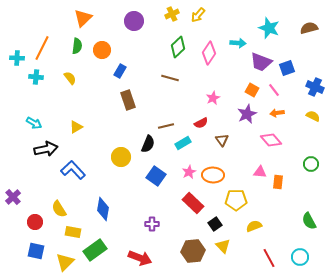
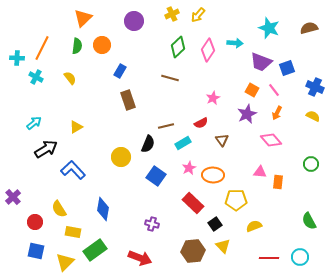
cyan arrow at (238, 43): moved 3 px left
orange circle at (102, 50): moved 5 px up
pink diamond at (209, 53): moved 1 px left, 3 px up
cyan cross at (36, 77): rotated 24 degrees clockwise
orange arrow at (277, 113): rotated 56 degrees counterclockwise
cyan arrow at (34, 123): rotated 70 degrees counterclockwise
black arrow at (46, 149): rotated 20 degrees counterclockwise
pink star at (189, 172): moved 4 px up
purple cross at (152, 224): rotated 16 degrees clockwise
red line at (269, 258): rotated 60 degrees counterclockwise
